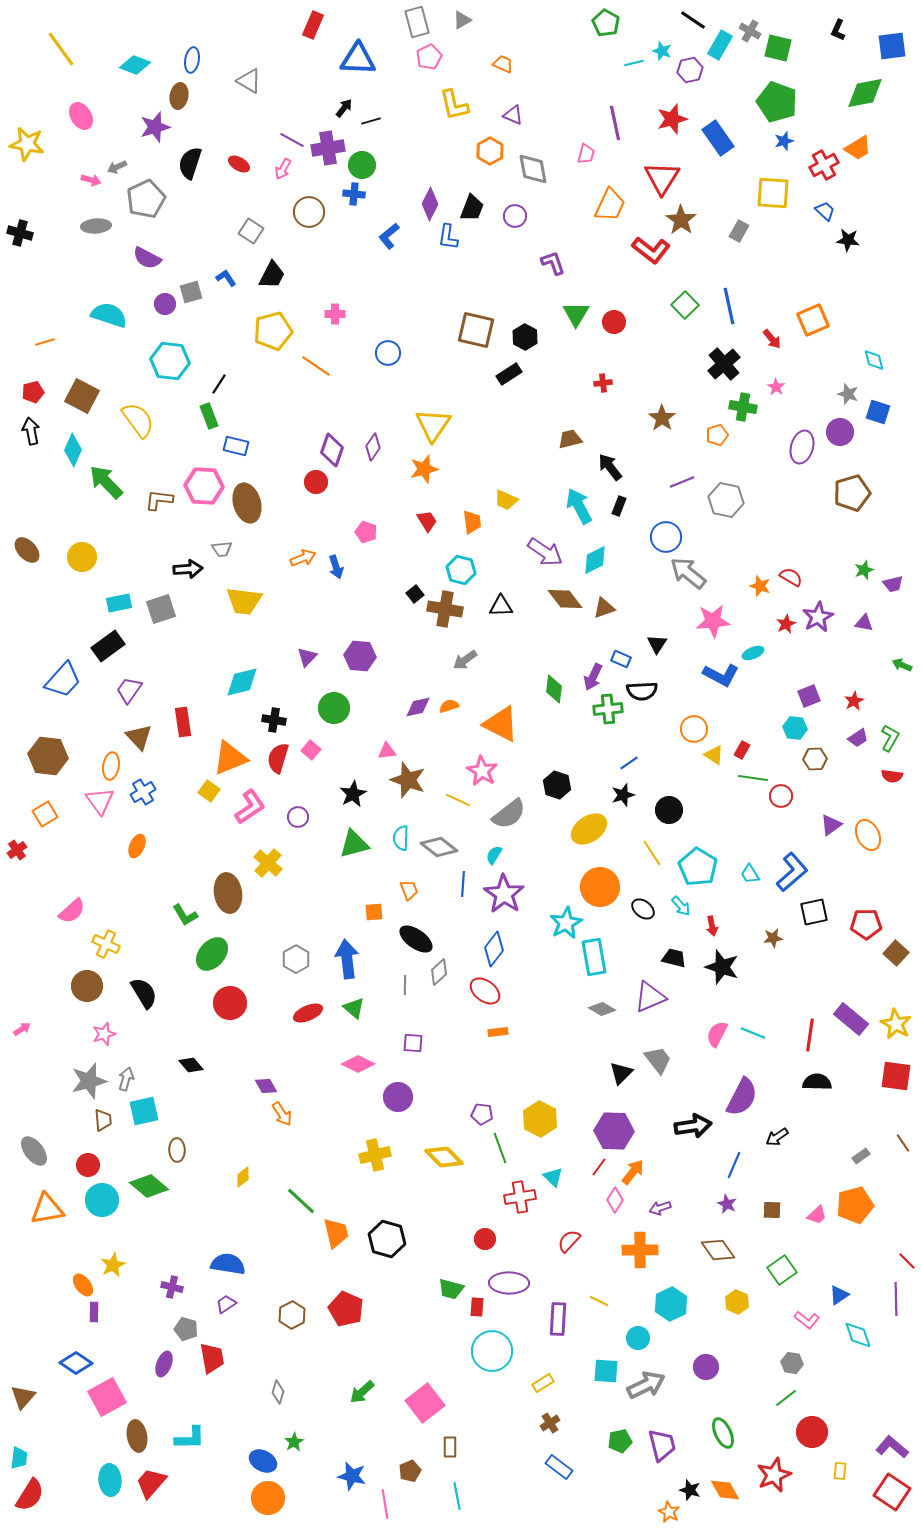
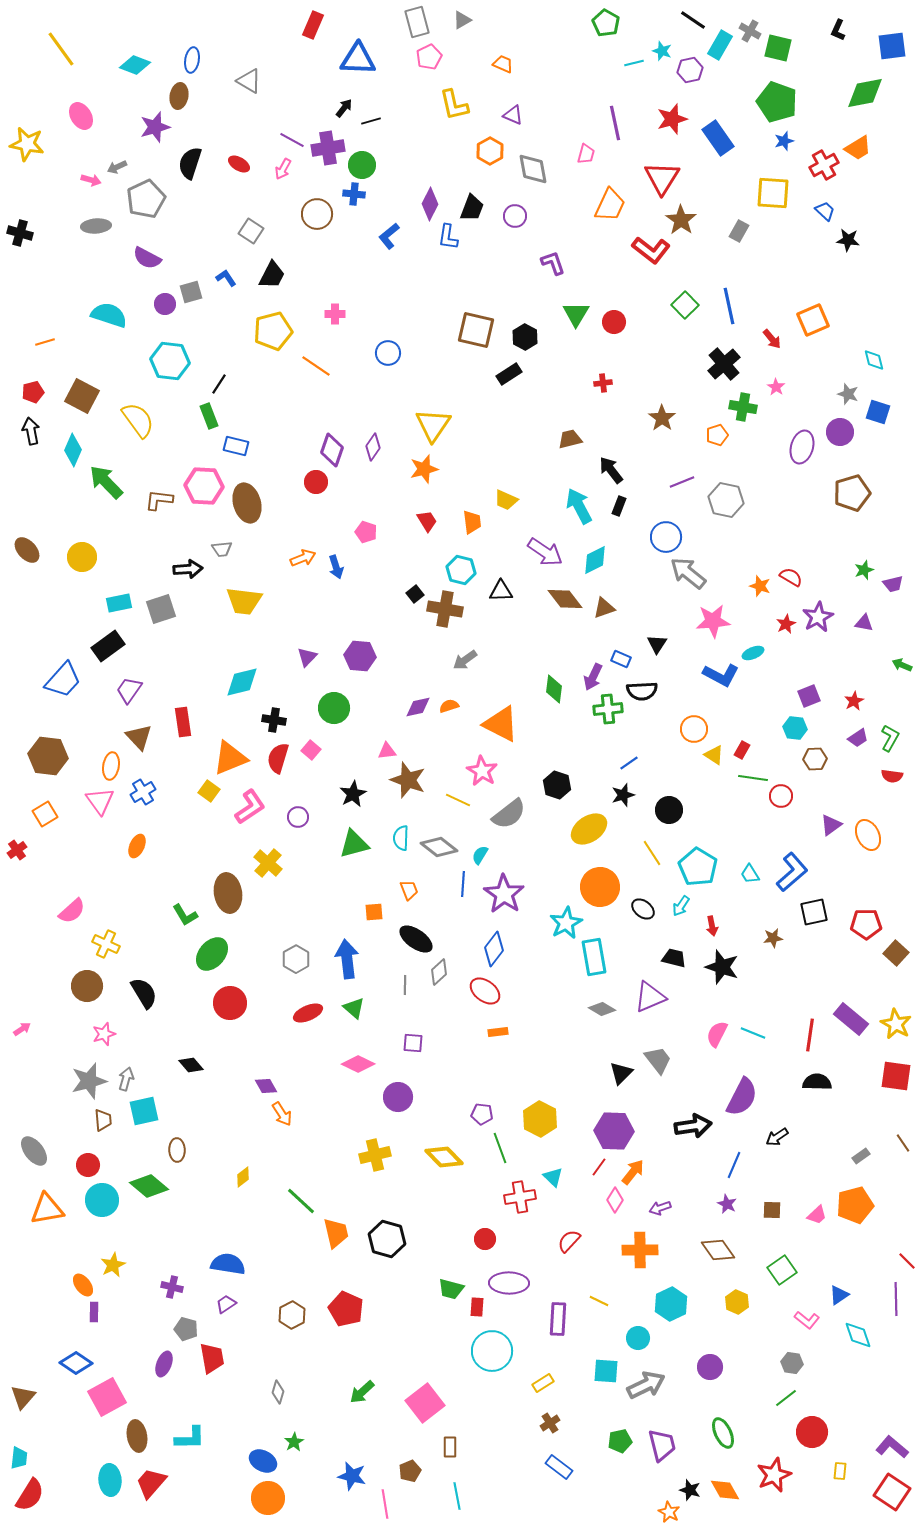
brown circle at (309, 212): moved 8 px right, 2 px down
black arrow at (610, 467): moved 1 px right, 3 px down
black triangle at (501, 606): moved 15 px up
cyan semicircle at (494, 855): moved 14 px left
cyan arrow at (681, 906): rotated 75 degrees clockwise
purple circle at (706, 1367): moved 4 px right
